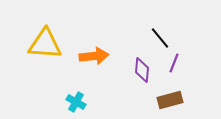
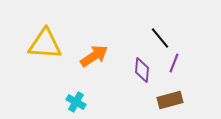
orange arrow: rotated 28 degrees counterclockwise
